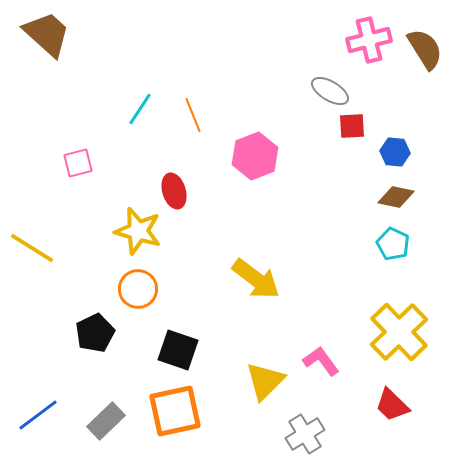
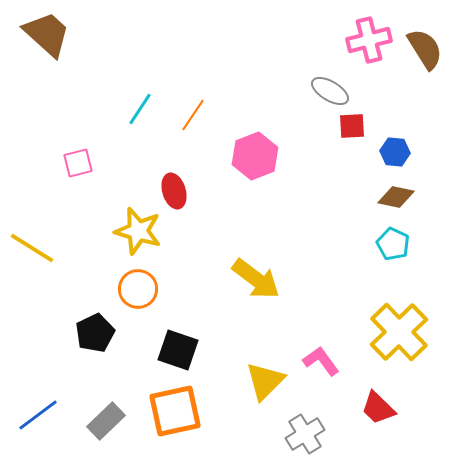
orange line: rotated 56 degrees clockwise
red trapezoid: moved 14 px left, 3 px down
